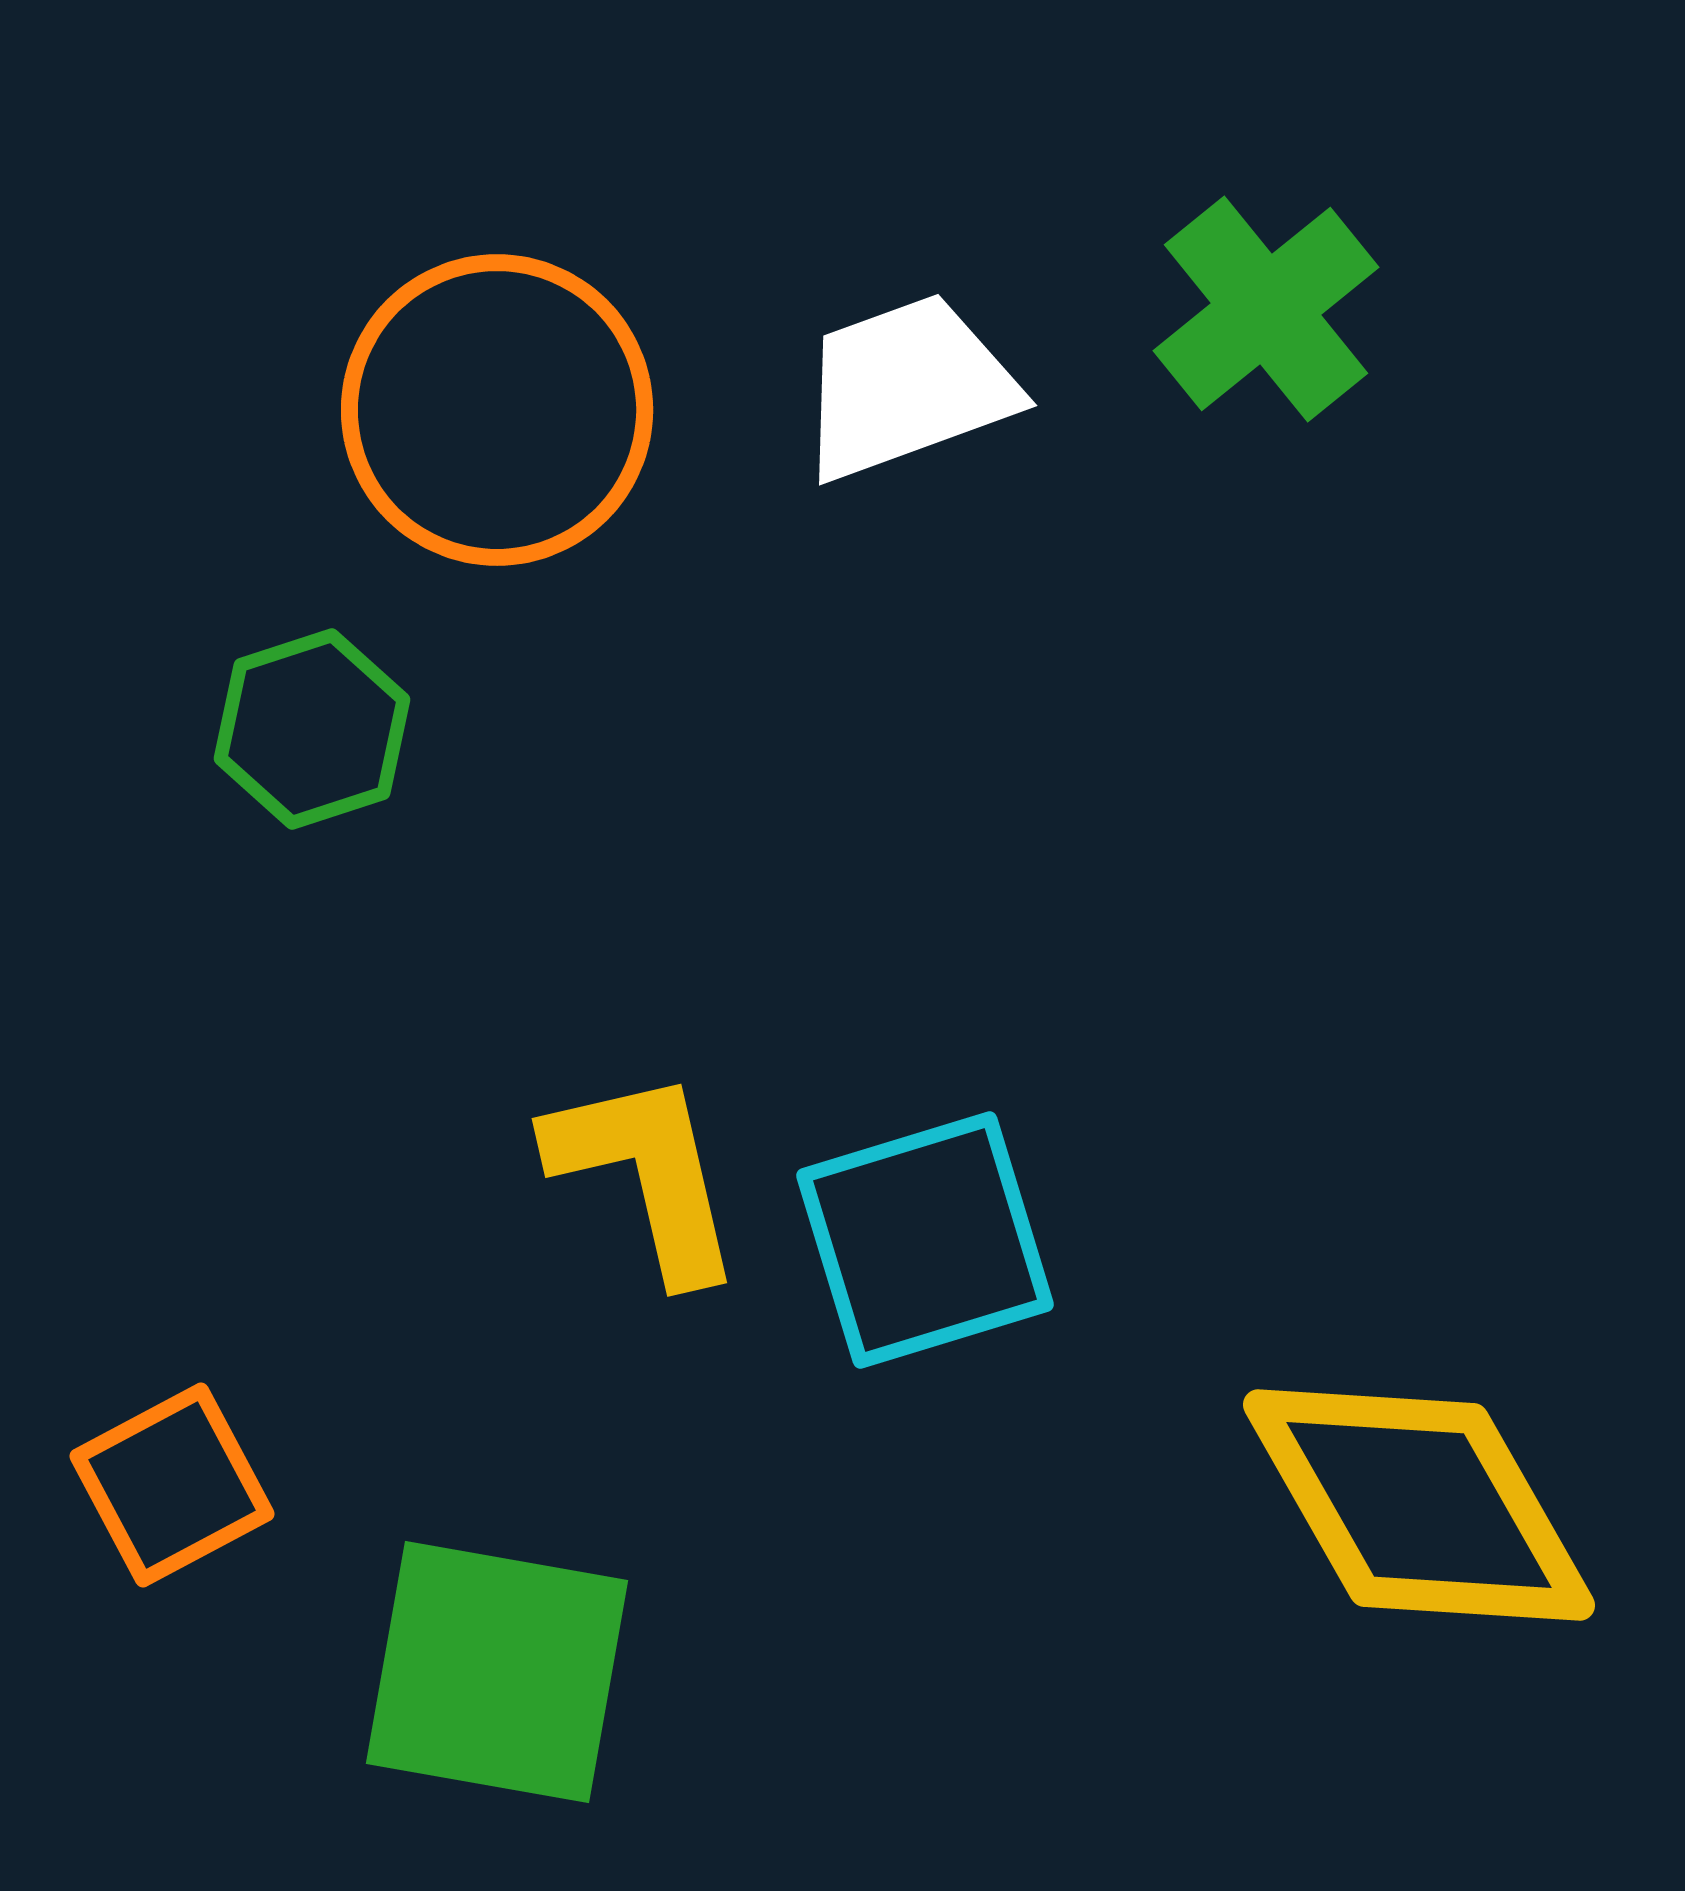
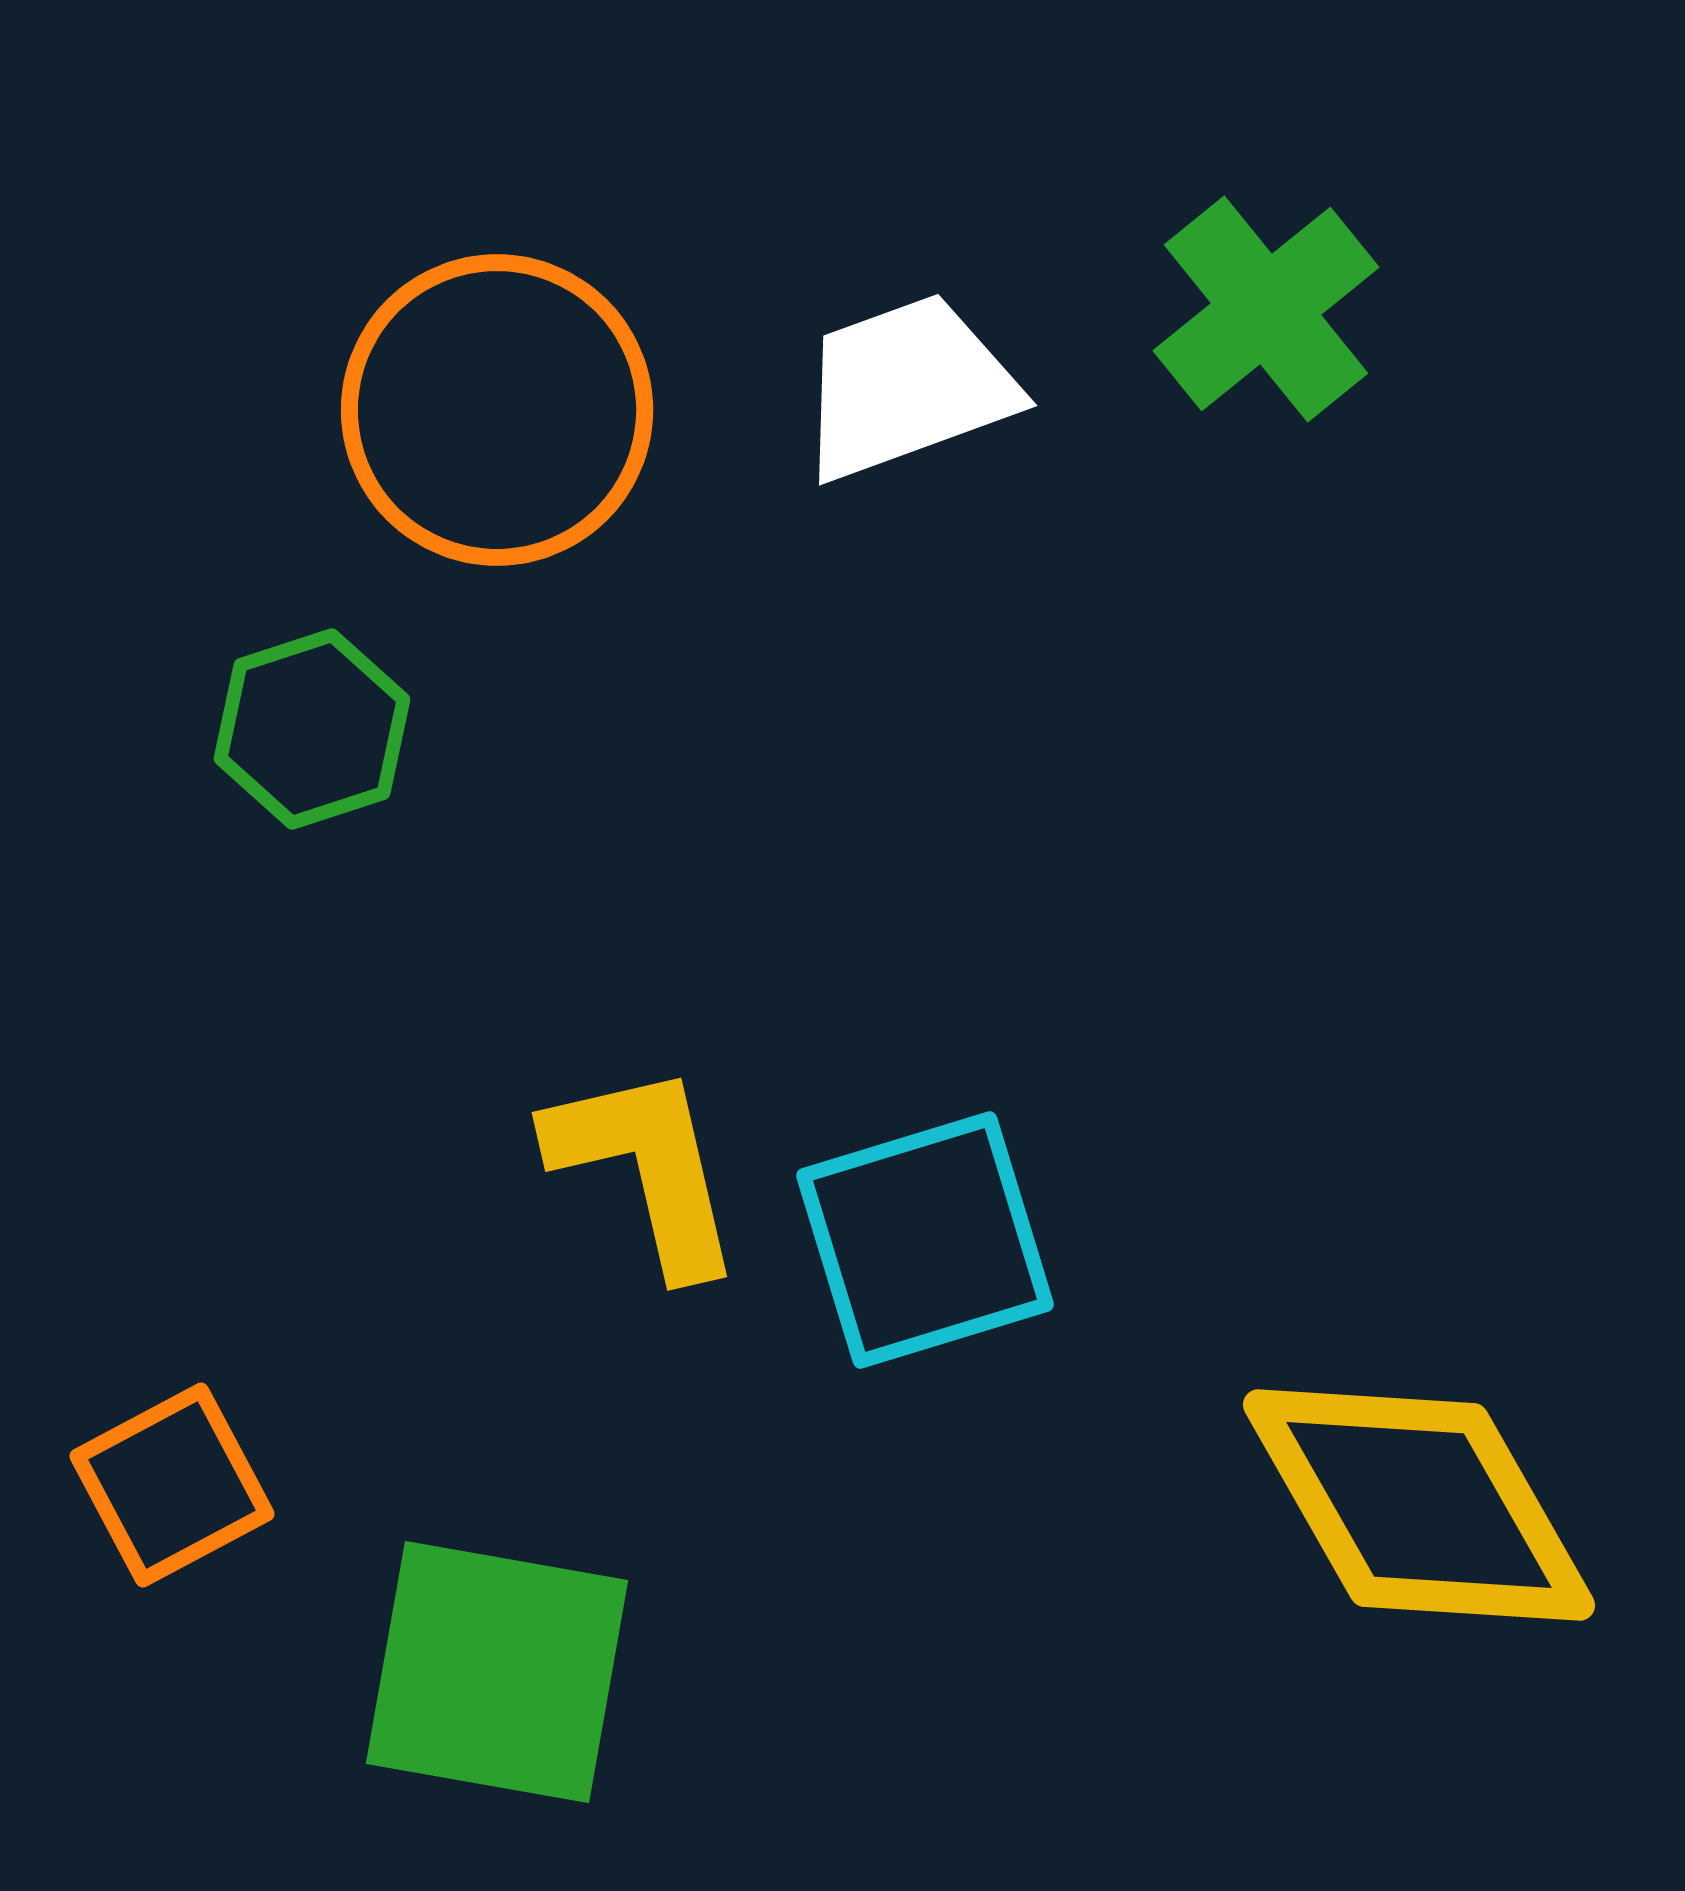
yellow L-shape: moved 6 px up
